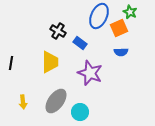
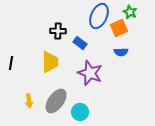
black cross: rotated 28 degrees counterclockwise
yellow arrow: moved 6 px right, 1 px up
